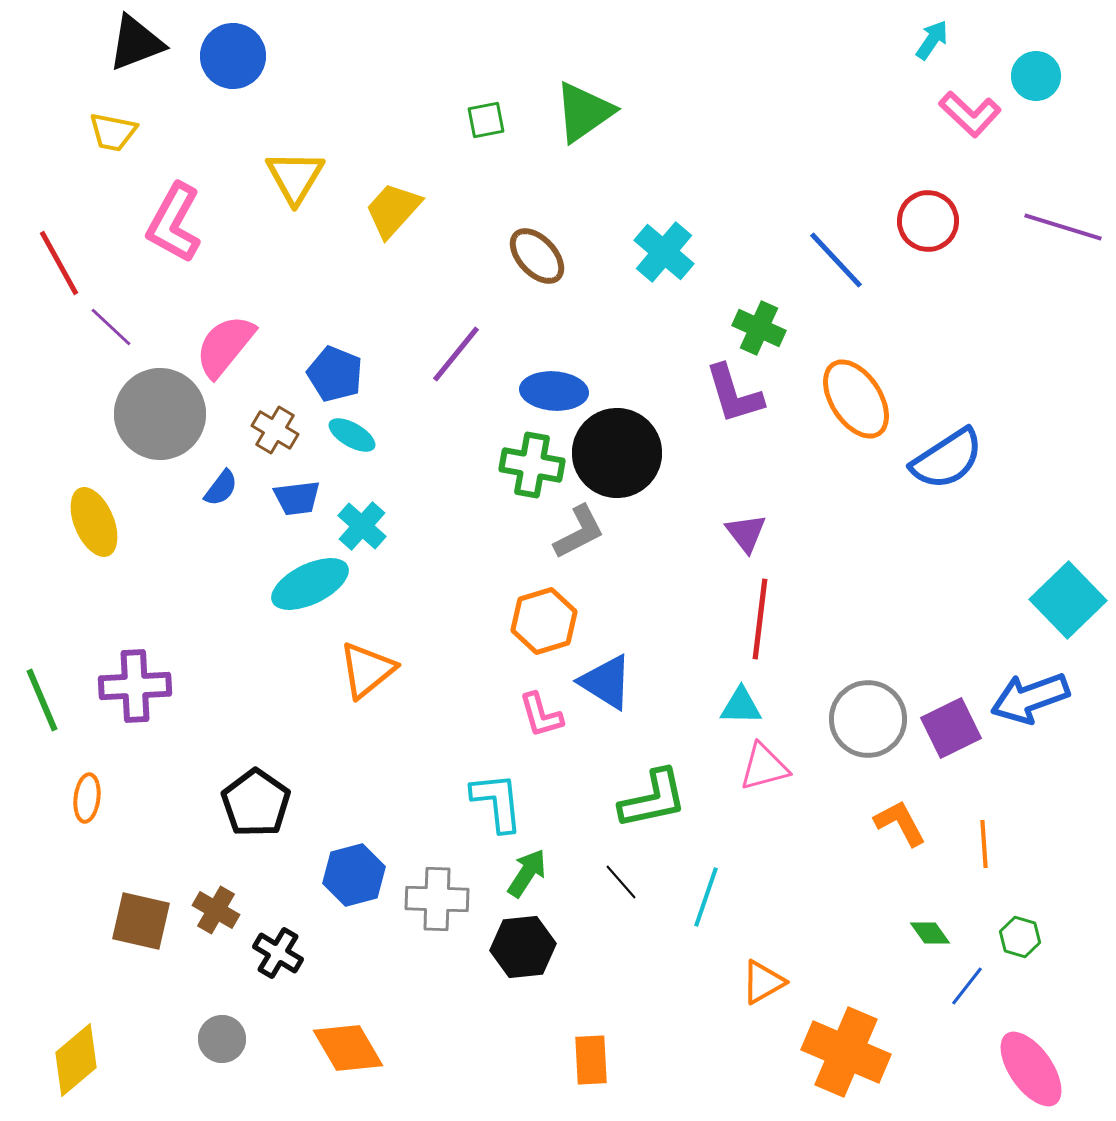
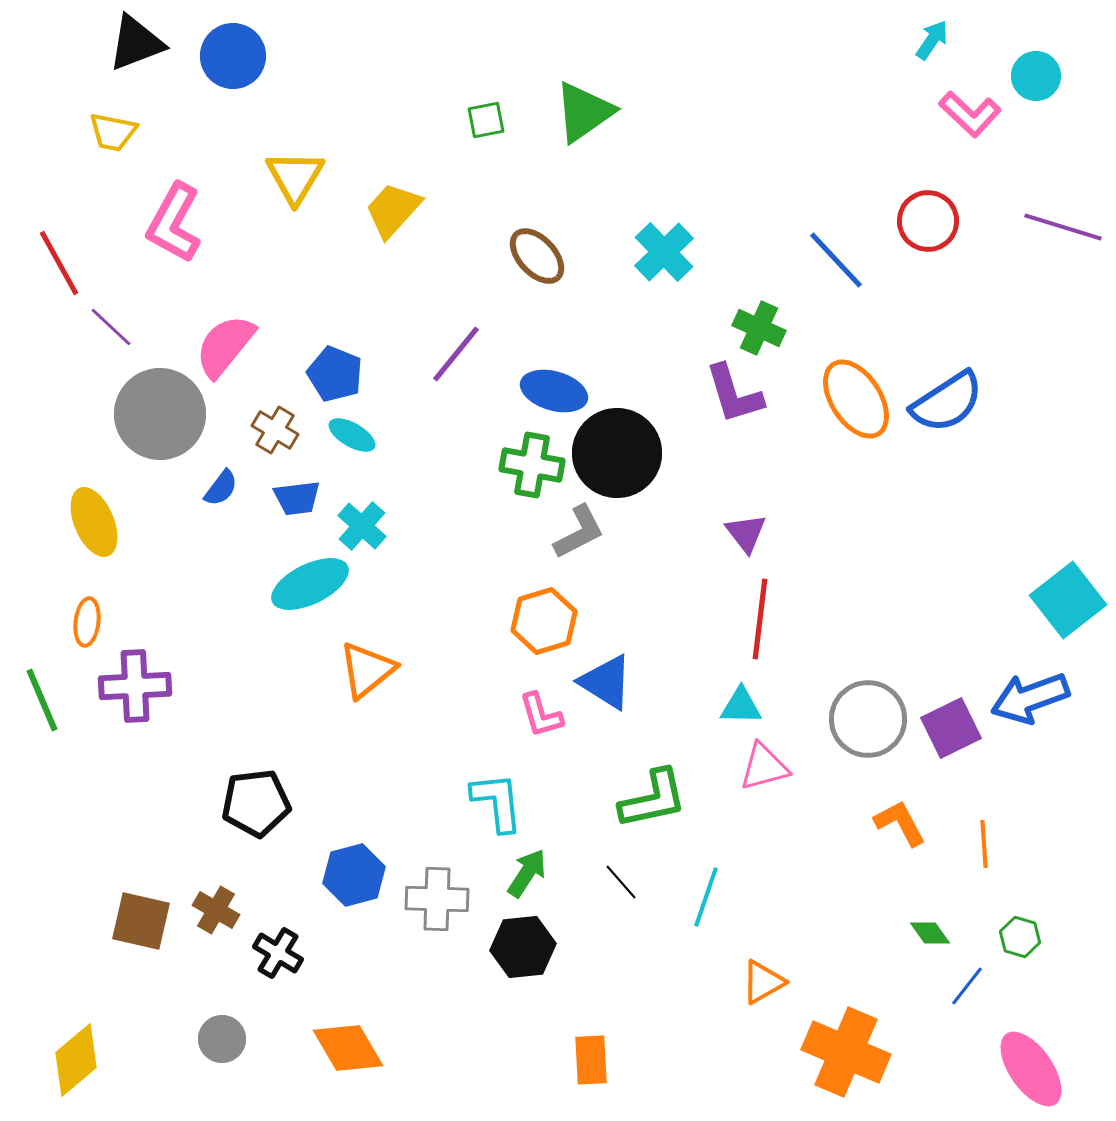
cyan cross at (664, 252): rotated 6 degrees clockwise
blue ellipse at (554, 391): rotated 12 degrees clockwise
blue semicircle at (947, 459): moved 57 px up
cyan square at (1068, 600): rotated 6 degrees clockwise
orange ellipse at (87, 798): moved 176 px up
black pentagon at (256, 803): rotated 30 degrees clockwise
